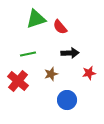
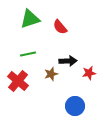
green triangle: moved 6 px left
black arrow: moved 2 px left, 8 px down
blue circle: moved 8 px right, 6 px down
